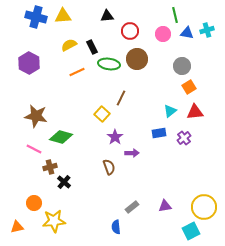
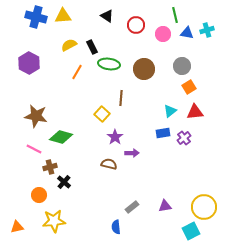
black triangle: rotated 40 degrees clockwise
red circle: moved 6 px right, 6 px up
brown circle: moved 7 px right, 10 px down
orange line: rotated 35 degrees counterclockwise
brown line: rotated 21 degrees counterclockwise
blue rectangle: moved 4 px right
brown semicircle: moved 3 px up; rotated 56 degrees counterclockwise
orange circle: moved 5 px right, 8 px up
